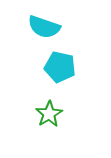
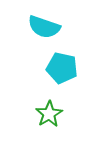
cyan pentagon: moved 2 px right, 1 px down
